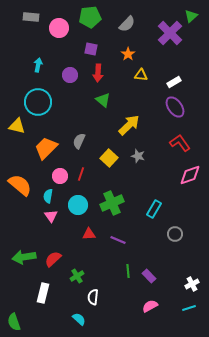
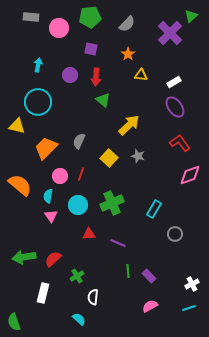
red arrow at (98, 73): moved 2 px left, 4 px down
purple line at (118, 240): moved 3 px down
